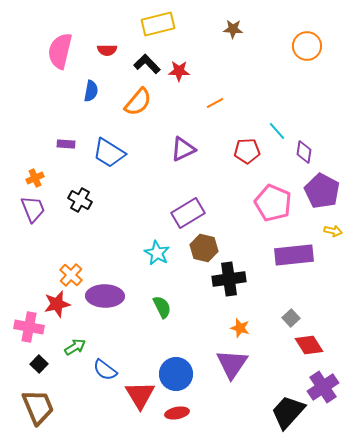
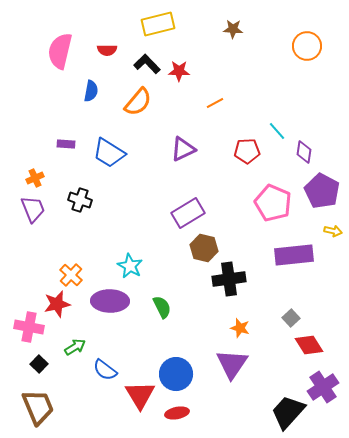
black cross at (80, 200): rotated 10 degrees counterclockwise
cyan star at (157, 253): moved 27 px left, 13 px down
purple ellipse at (105, 296): moved 5 px right, 5 px down
